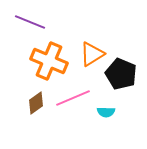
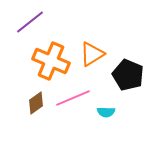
purple line: rotated 60 degrees counterclockwise
orange cross: moved 2 px right
black pentagon: moved 7 px right, 1 px down
